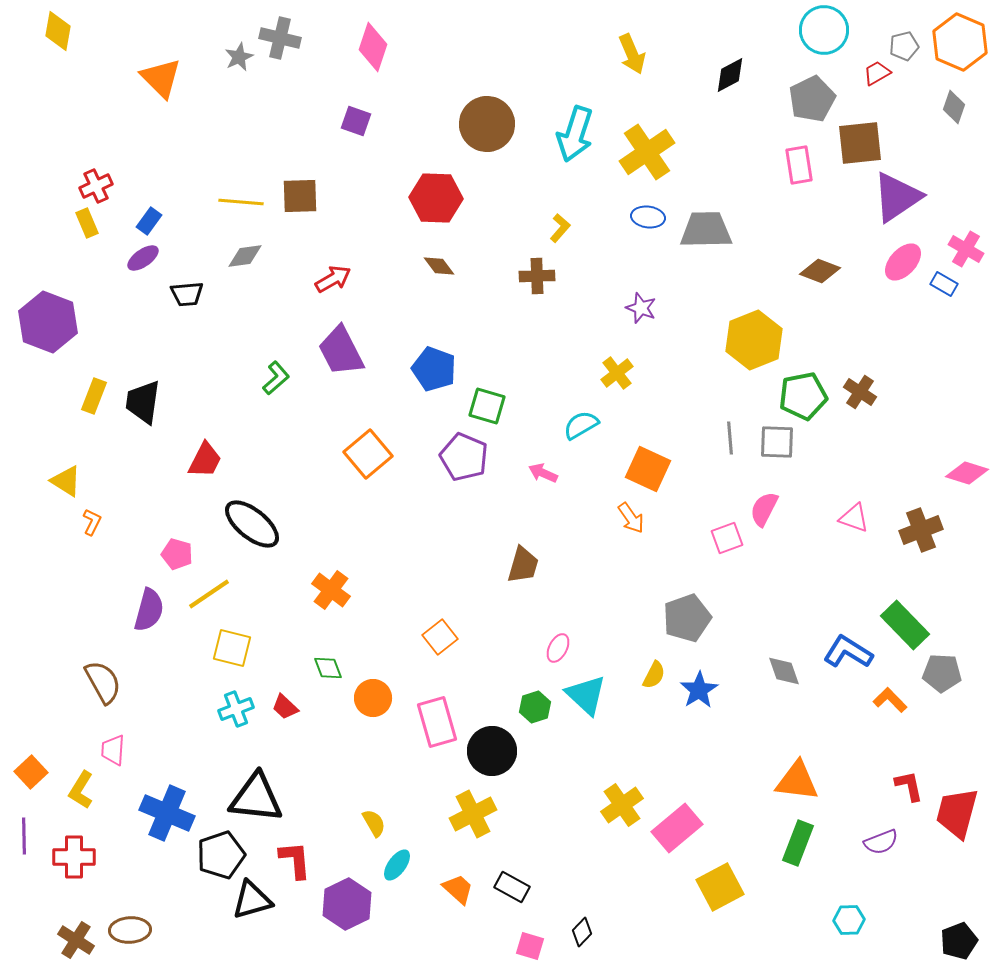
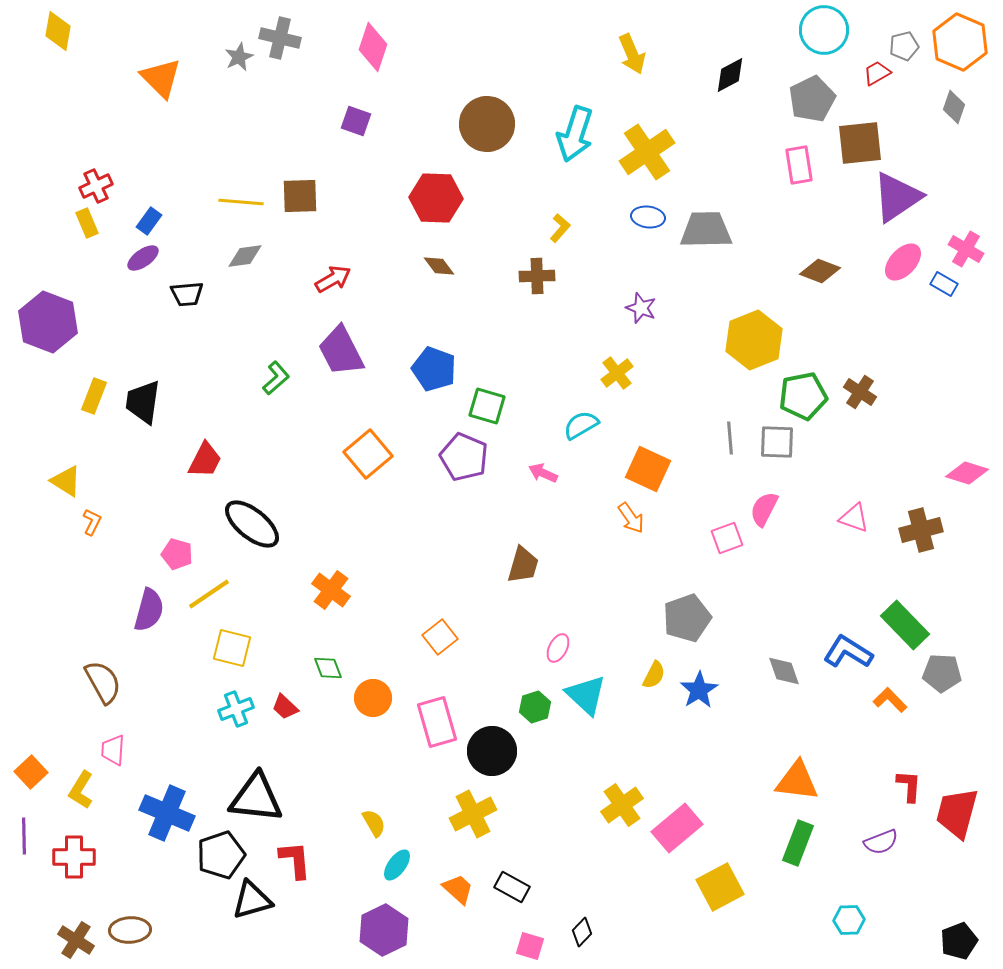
brown cross at (921, 530): rotated 6 degrees clockwise
red L-shape at (909, 786): rotated 16 degrees clockwise
purple hexagon at (347, 904): moved 37 px right, 26 px down
